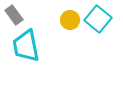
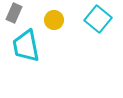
gray rectangle: moved 2 px up; rotated 60 degrees clockwise
yellow circle: moved 16 px left
